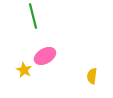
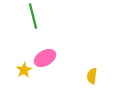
pink ellipse: moved 2 px down
yellow star: rotated 14 degrees clockwise
